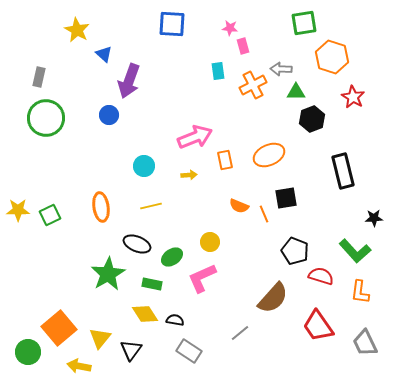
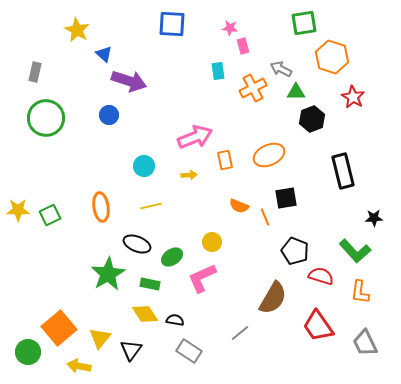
gray arrow at (281, 69): rotated 25 degrees clockwise
gray rectangle at (39, 77): moved 4 px left, 5 px up
purple arrow at (129, 81): rotated 92 degrees counterclockwise
orange cross at (253, 85): moved 3 px down
orange line at (264, 214): moved 1 px right, 3 px down
yellow circle at (210, 242): moved 2 px right
green rectangle at (152, 284): moved 2 px left
brown semicircle at (273, 298): rotated 12 degrees counterclockwise
